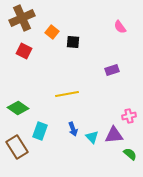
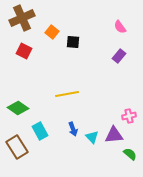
purple rectangle: moved 7 px right, 14 px up; rotated 32 degrees counterclockwise
cyan rectangle: rotated 48 degrees counterclockwise
